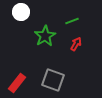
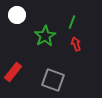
white circle: moved 4 px left, 3 px down
green line: moved 1 px down; rotated 48 degrees counterclockwise
red arrow: rotated 48 degrees counterclockwise
red rectangle: moved 4 px left, 11 px up
